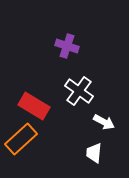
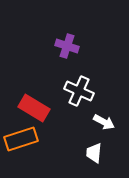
white cross: rotated 12 degrees counterclockwise
red rectangle: moved 2 px down
orange rectangle: rotated 24 degrees clockwise
